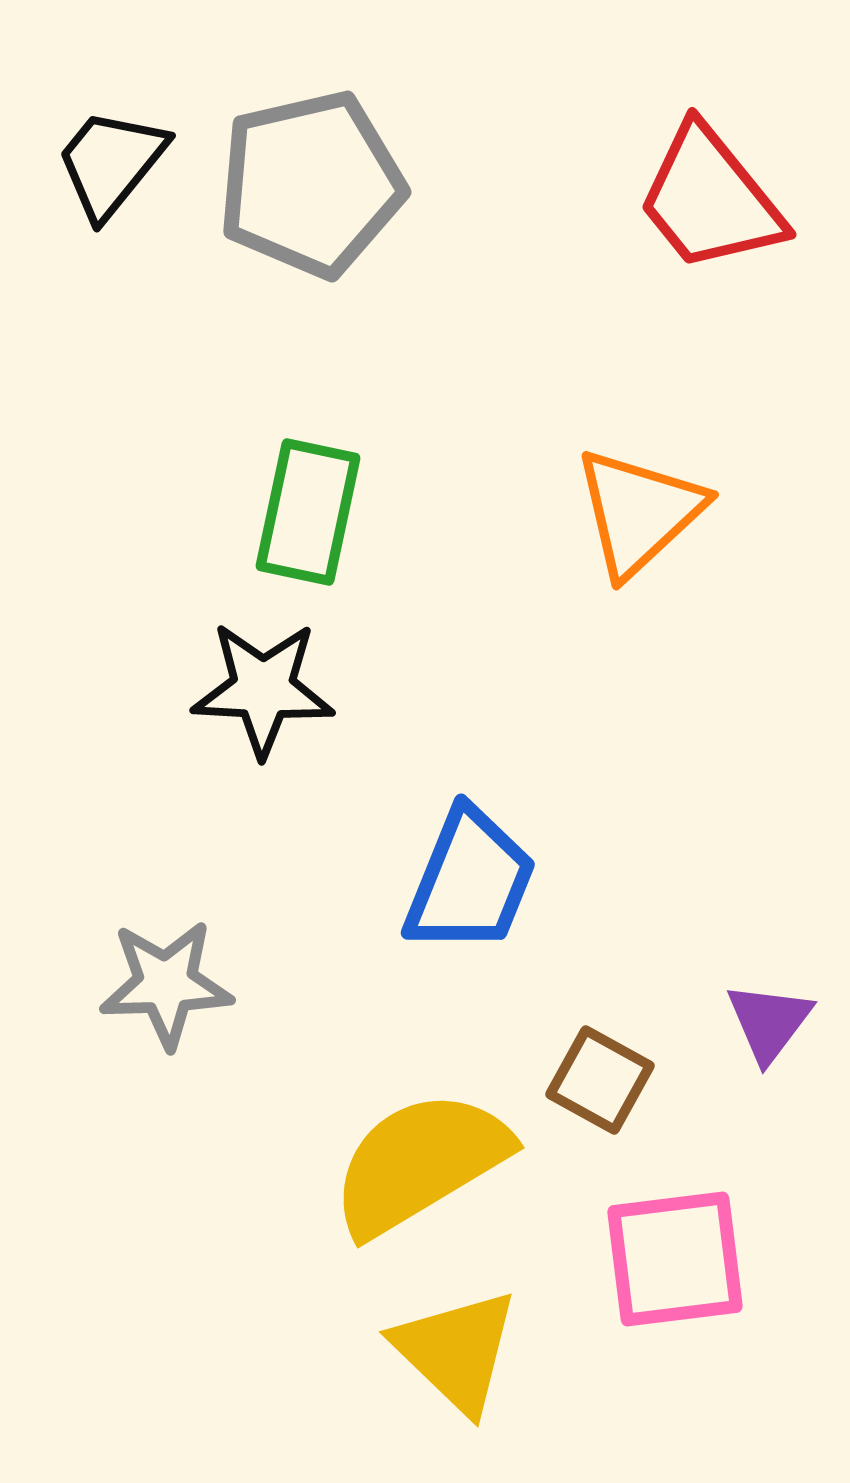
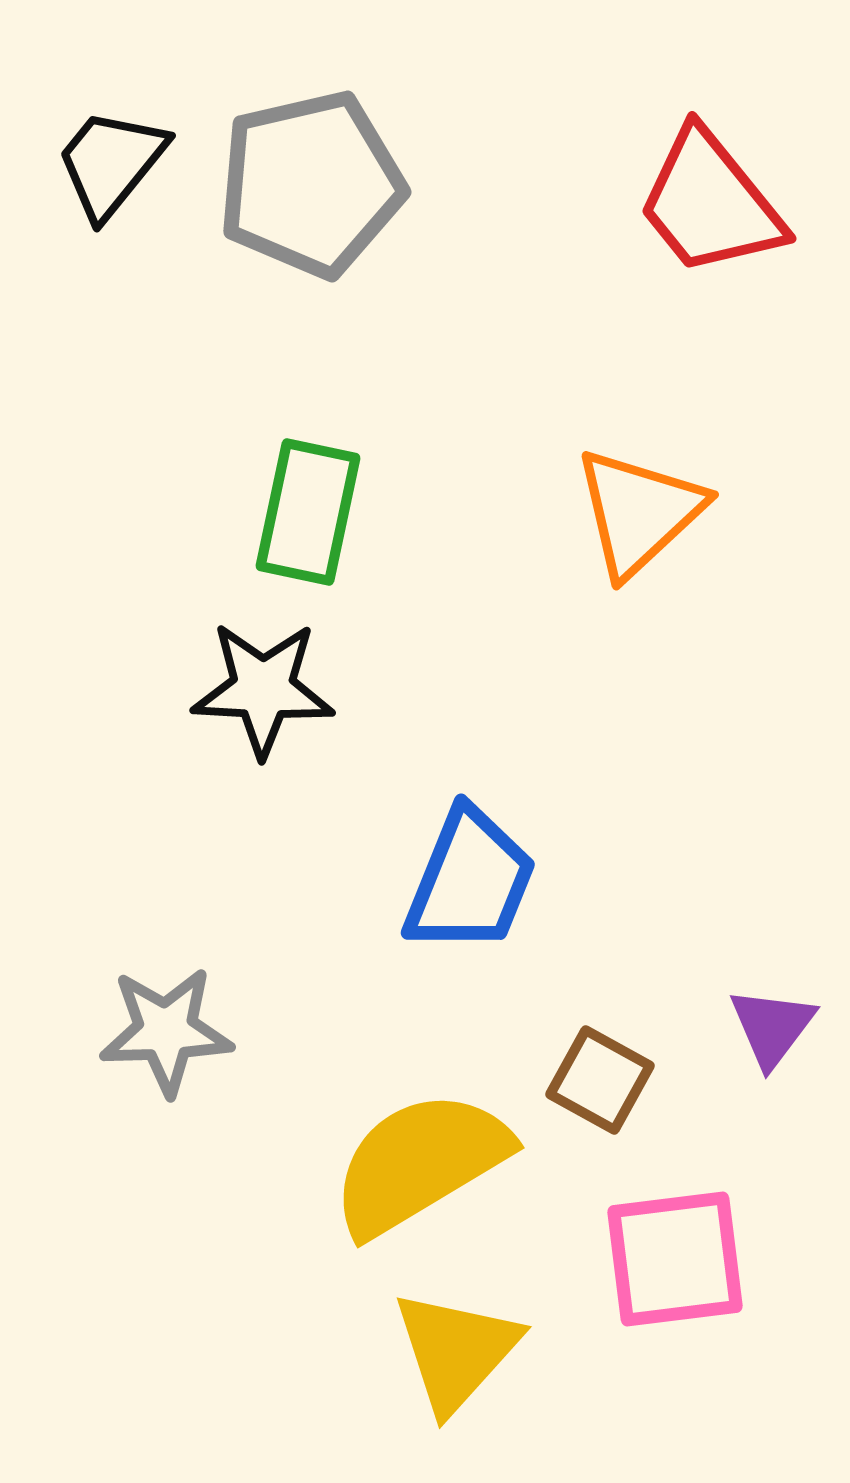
red trapezoid: moved 4 px down
gray star: moved 47 px down
purple triangle: moved 3 px right, 5 px down
yellow triangle: rotated 28 degrees clockwise
